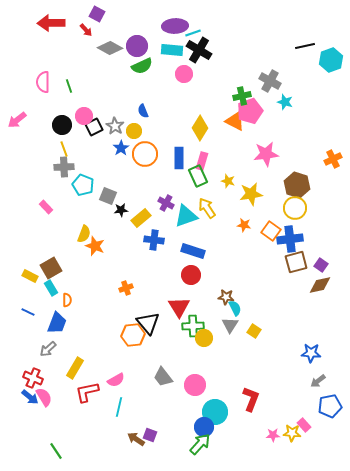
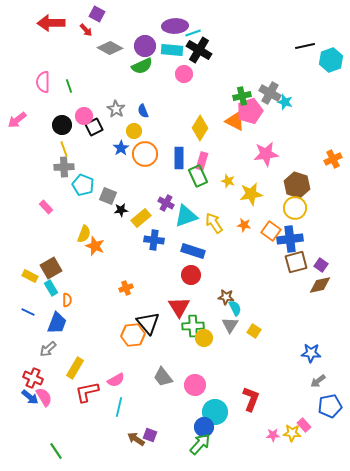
purple circle at (137, 46): moved 8 px right
gray cross at (270, 81): moved 12 px down
gray star at (115, 126): moved 1 px right, 17 px up
yellow arrow at (207, 208): moved 7 px right, 15 px down
